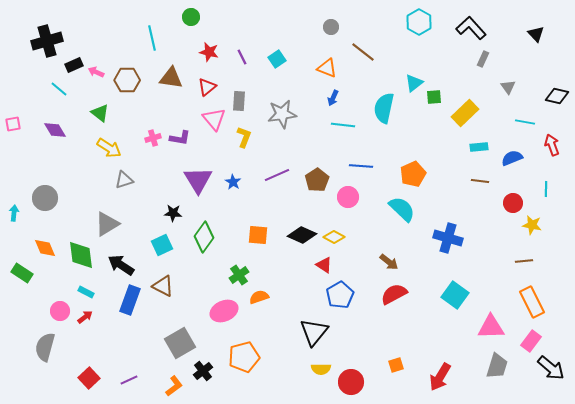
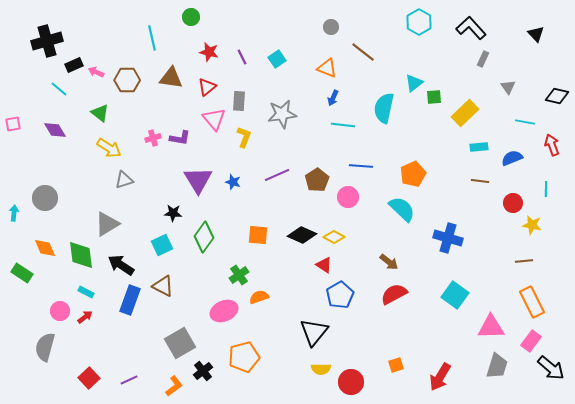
blue star at (233, 182): rotated 14 degrees counterclockwise
